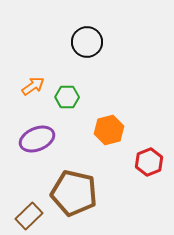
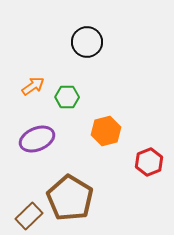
orange hexagon: moved 3 px left, 1 px down
brown pentagon: moved 4 px left, 5 px down; rotated 18 degrees clockwise
